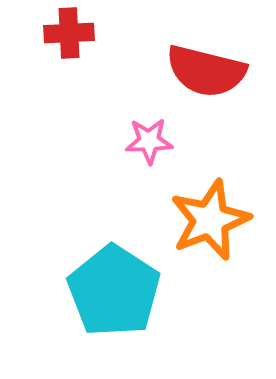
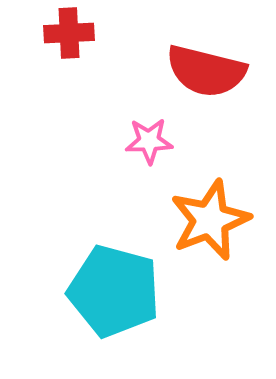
cyan pentagon: rotated 18 degrees counterclockwise
